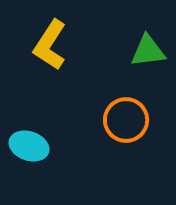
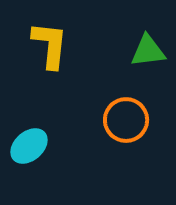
yellow L-shape: rotated 153 degrees clockwise
cyan ellipse: rotated 60 degrees counterclockwise
